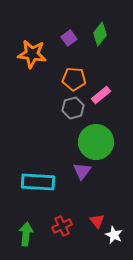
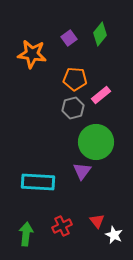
orange pentagon: moved 1 px right
